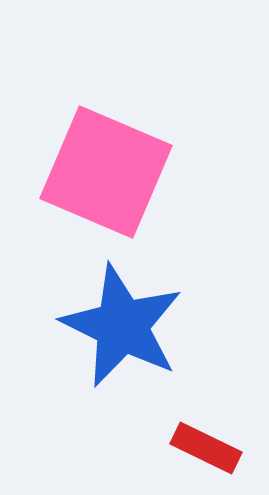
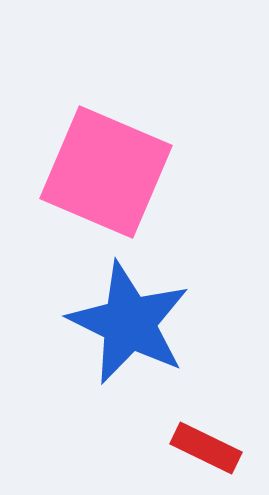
blue star: moved 7 px right, 3 px up
